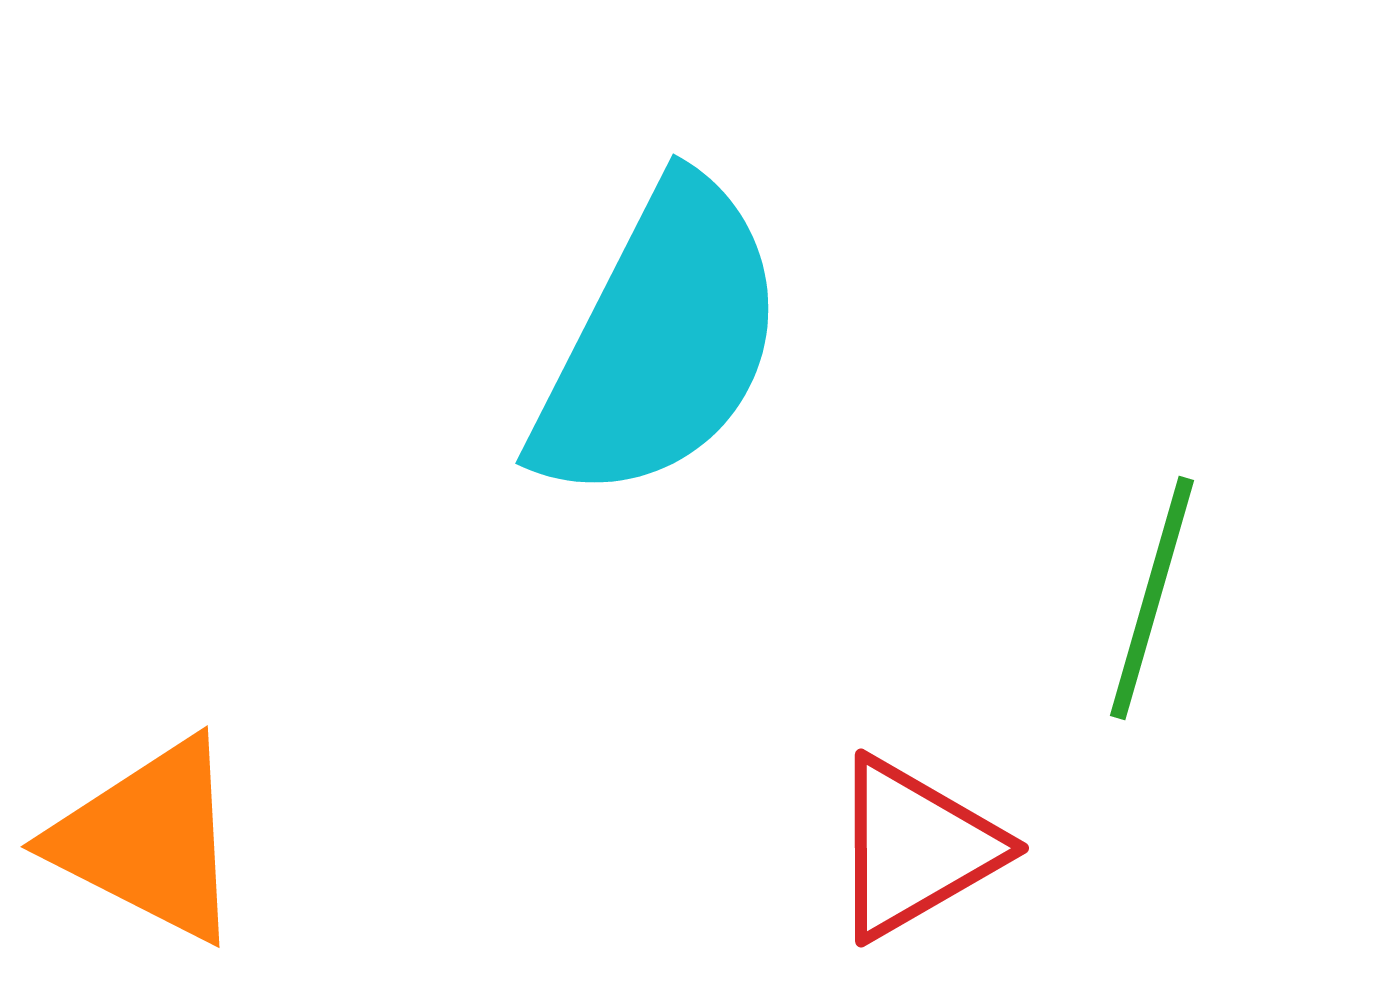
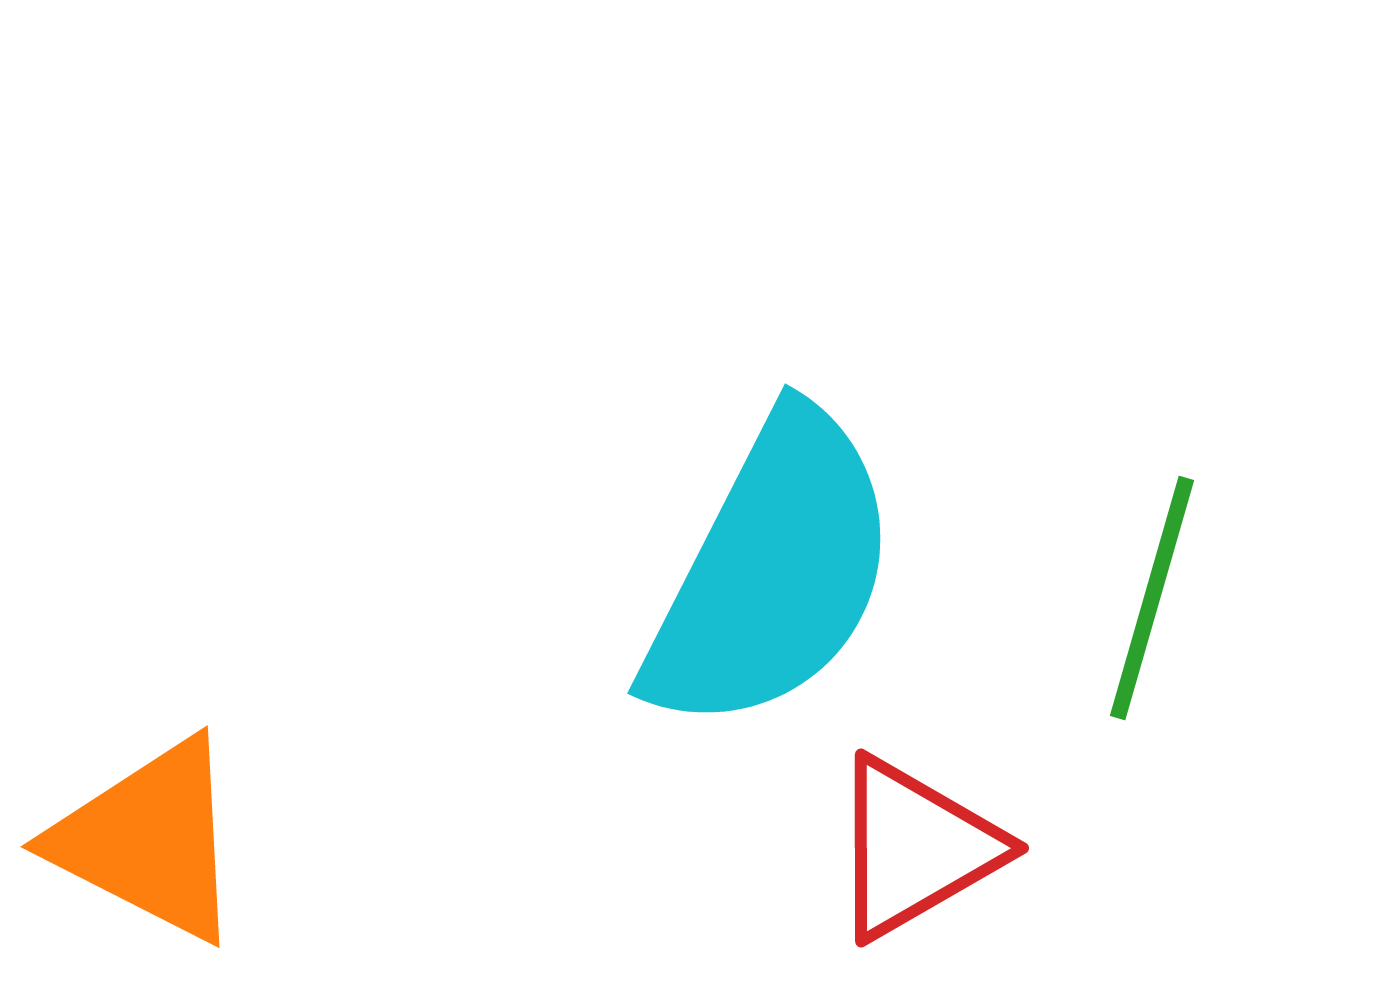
cyan semicircle: moved 112 px right, 230 px down
